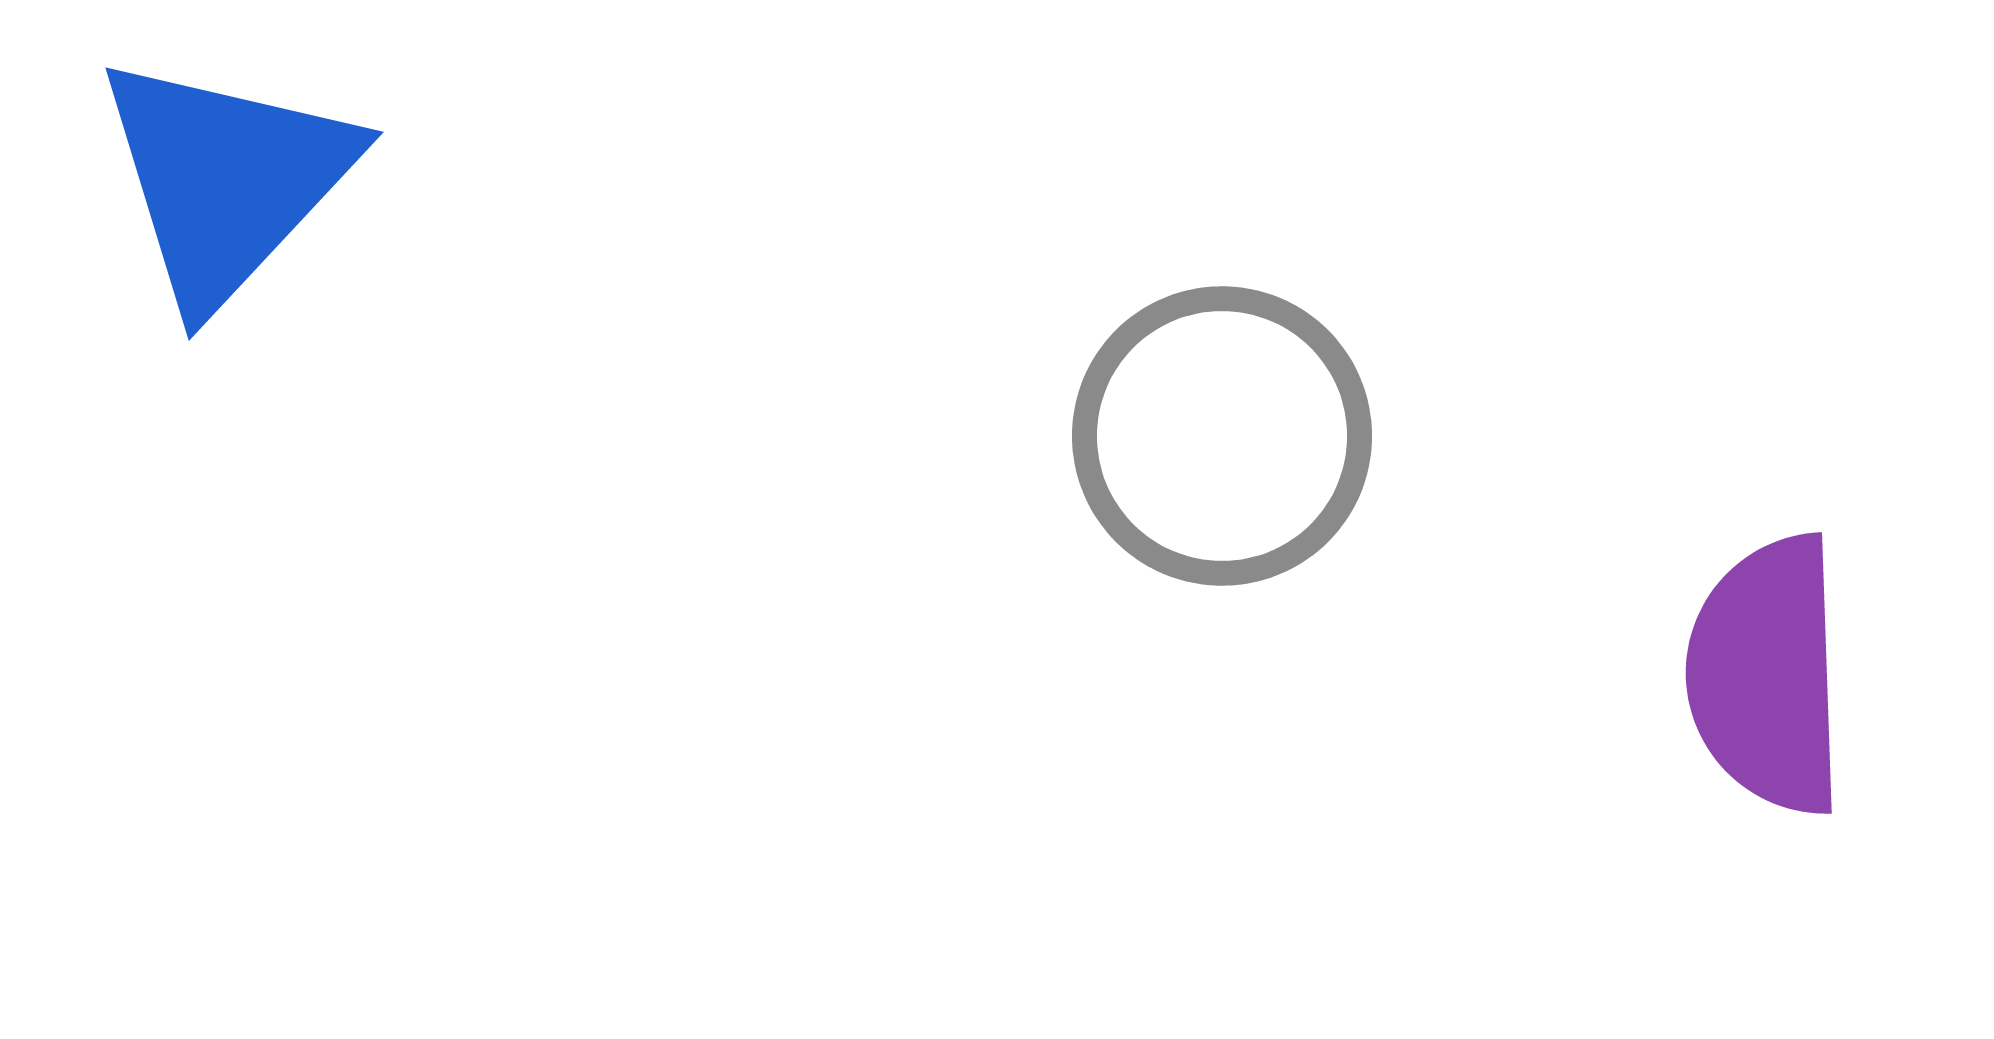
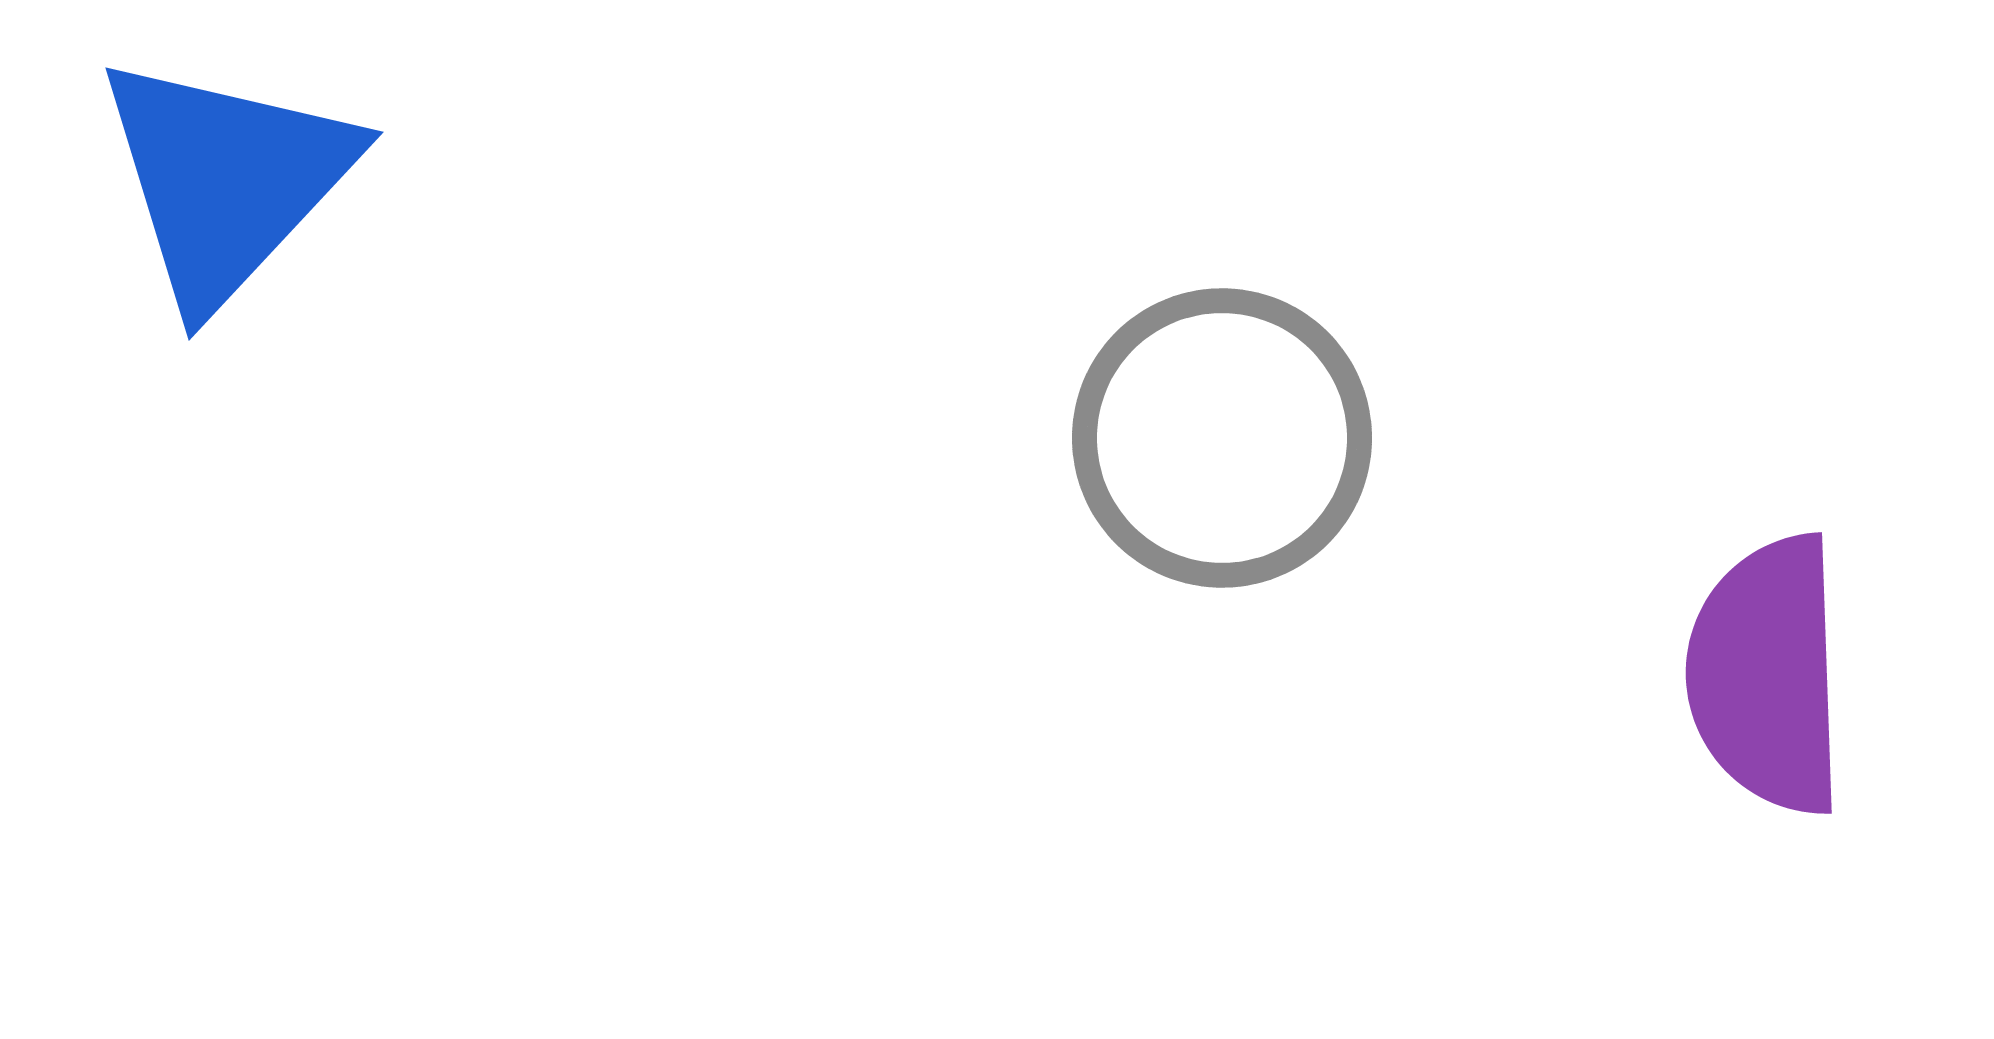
gray circle: moved 2 px down
